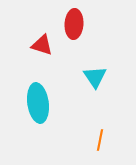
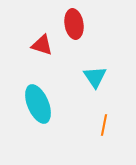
red ellipse: rotated 12 degrees counterclockwise
cyan ellipse: moved 1 px down; rotated 15 degrees counterclockwise
orange line: moved 4 px right, 15 px up
